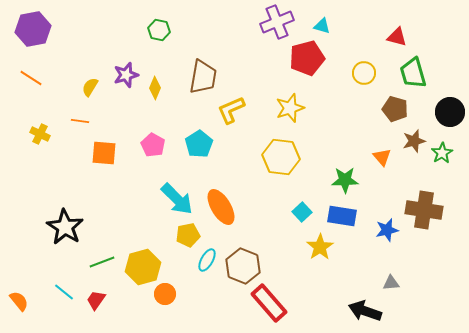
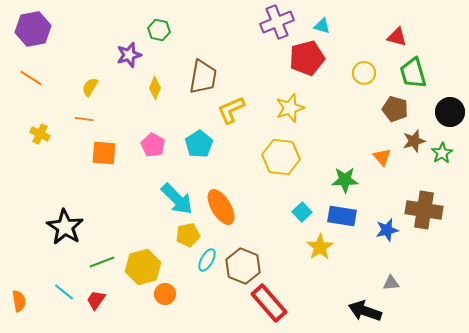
purple star at (126, 75): moved 3 px right, 20 px up
orange line at (80, 121): moved 4 px right, 2 px up
orange semicircle at (19, 301): rotated 30 degrees clockwise
